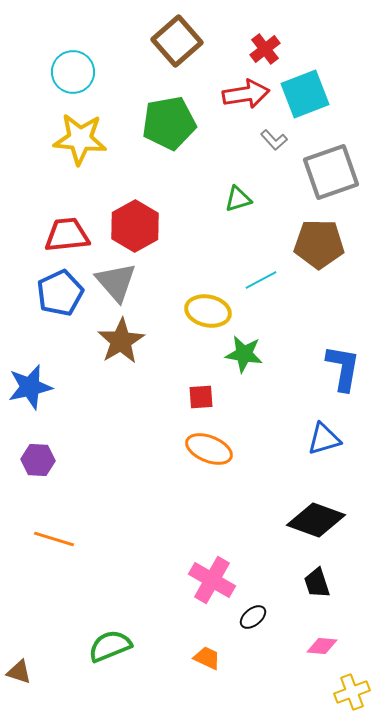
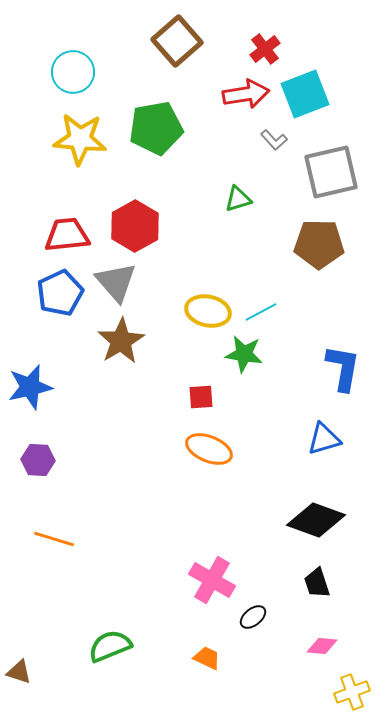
green pentagon: moved 13 px left, 5 px down
gray square: rotated 6 degrees clockwise
cyan line: moved 32 px down
